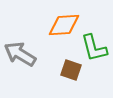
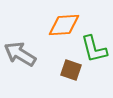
green L-shape: moved 1 px down
